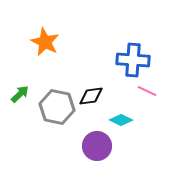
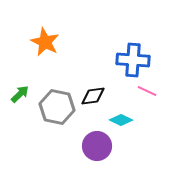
black diamond: moved 2 px right
